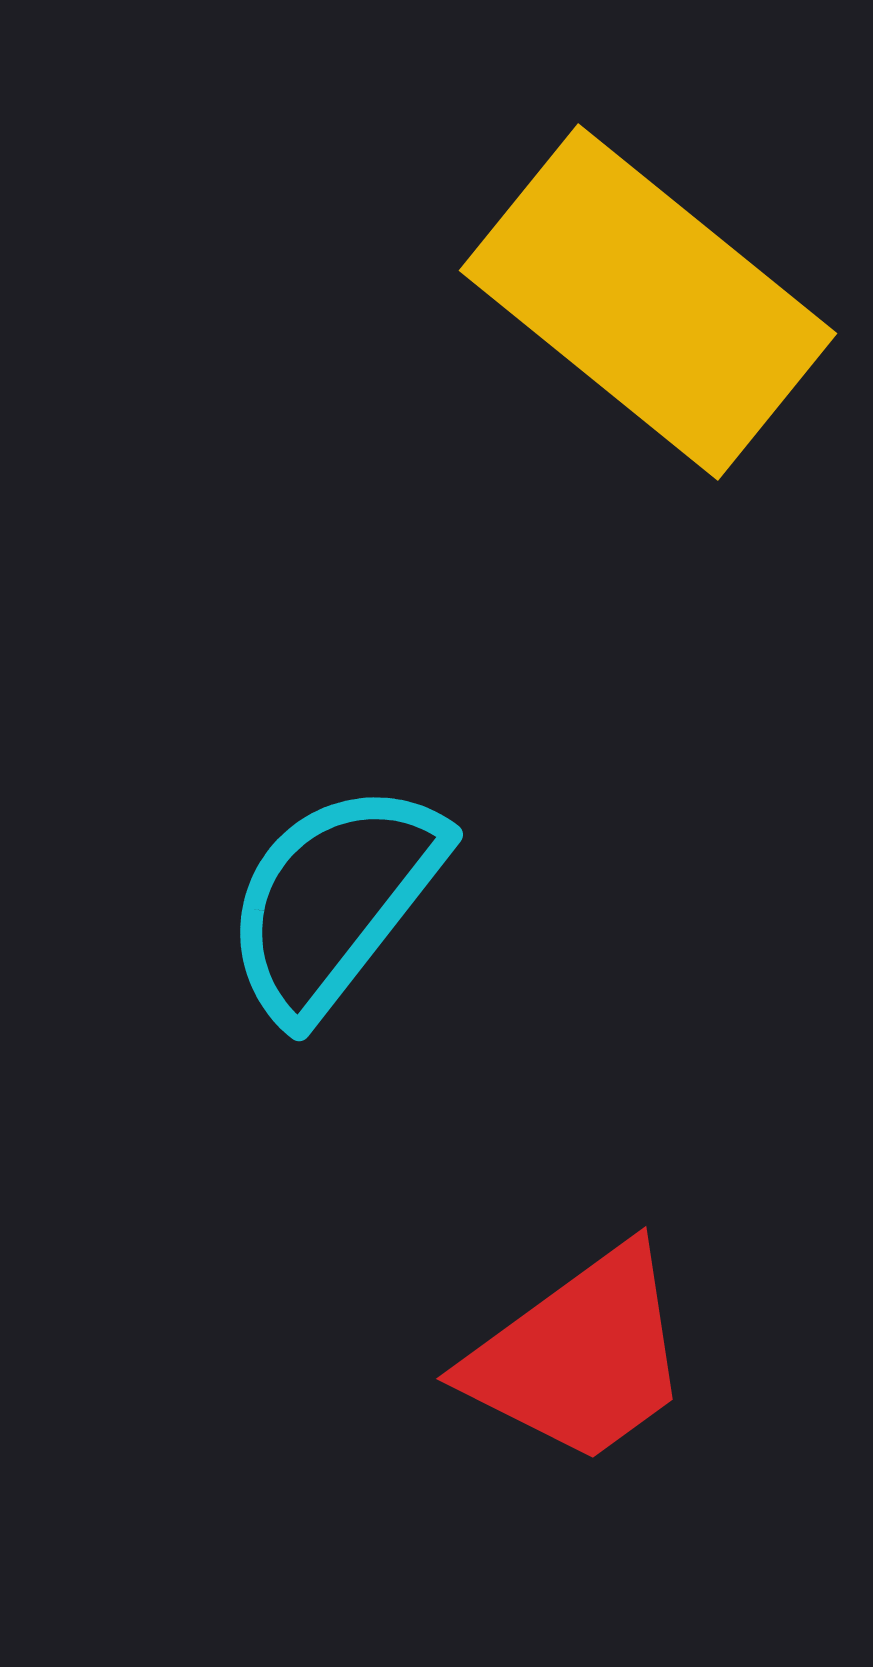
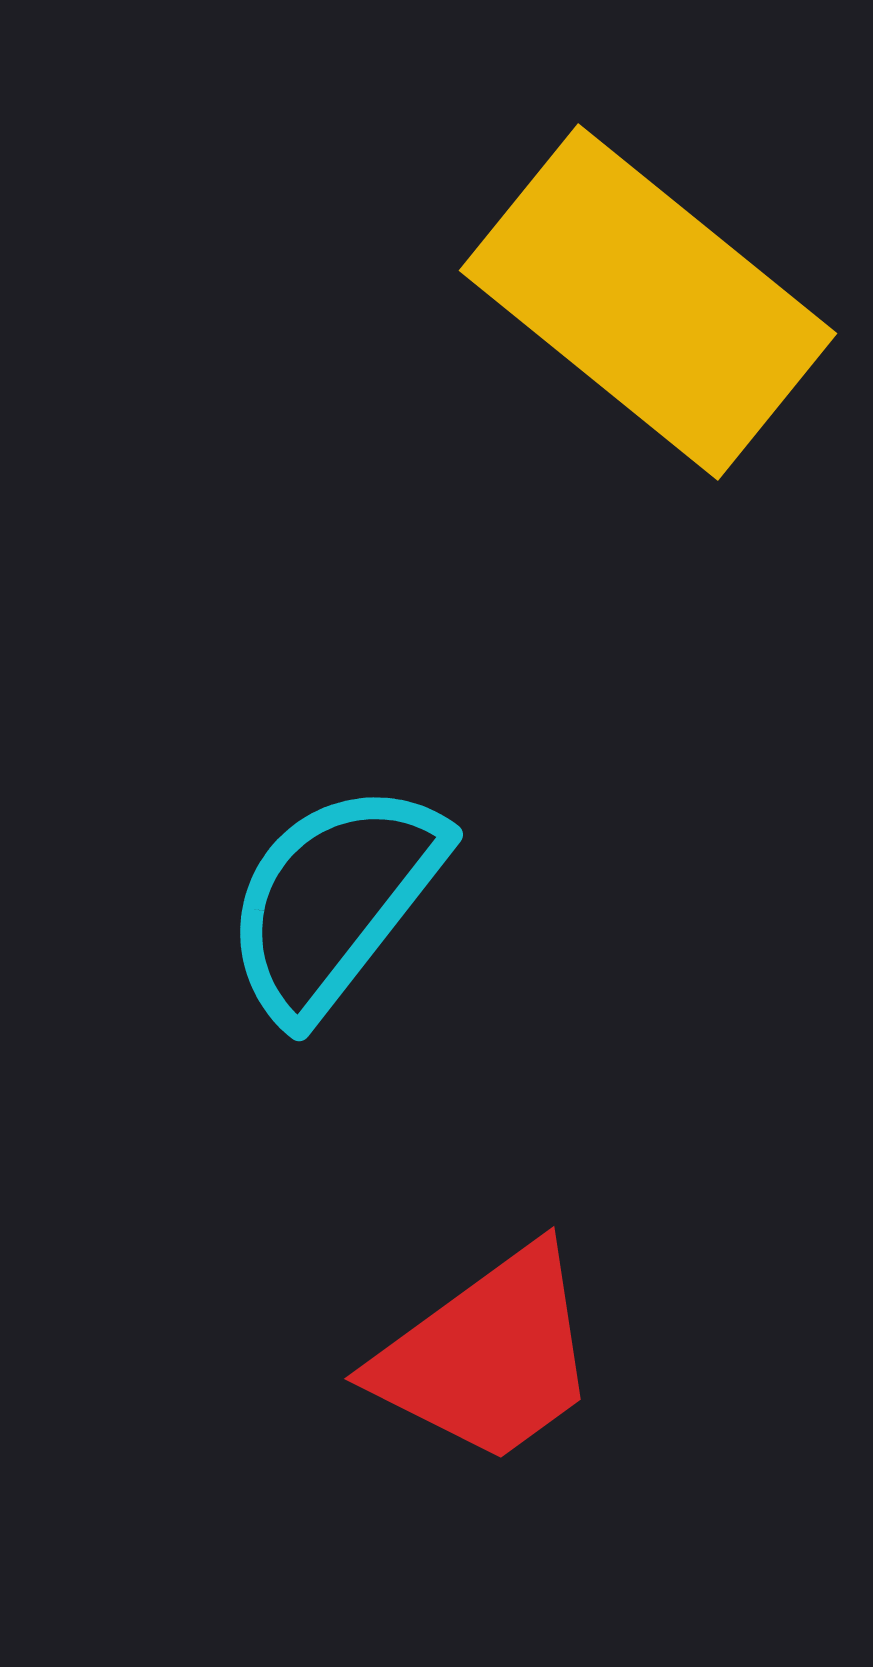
red trapezoid: moved 92 px left
